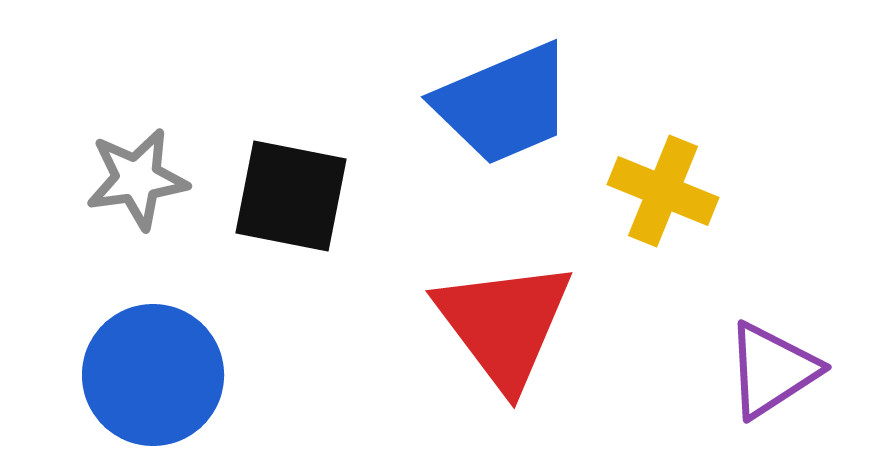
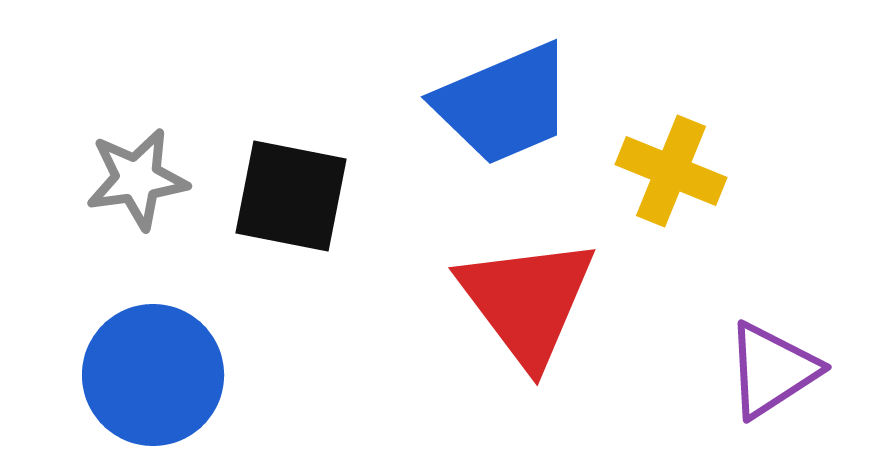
yellow cross: moved 8 px right, 20 px up
red triangle: moved 23 px right, 23 px up
